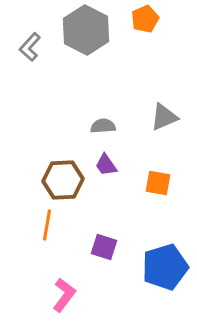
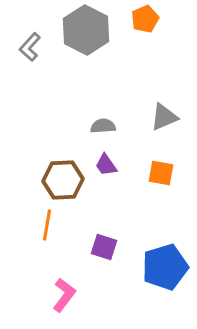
orange square: moved 3 px right, 10 px up
